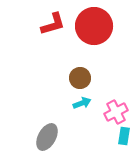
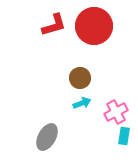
red L-shape: moved 1 px right, 1 px down
